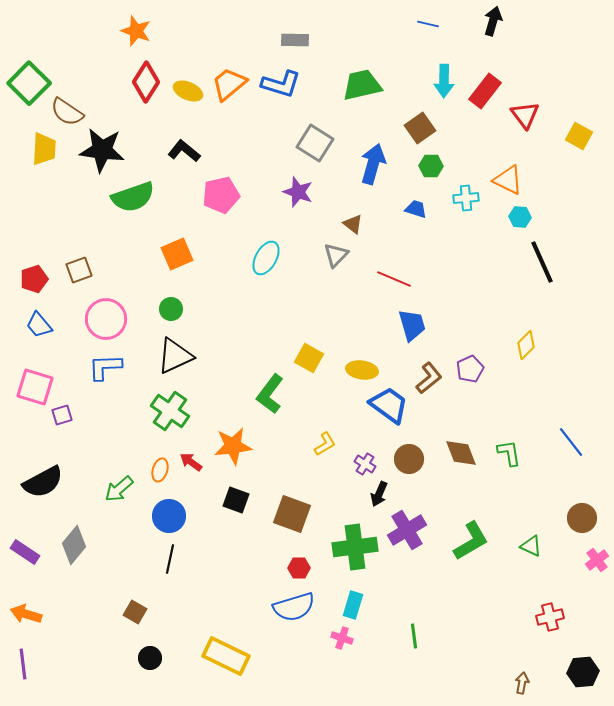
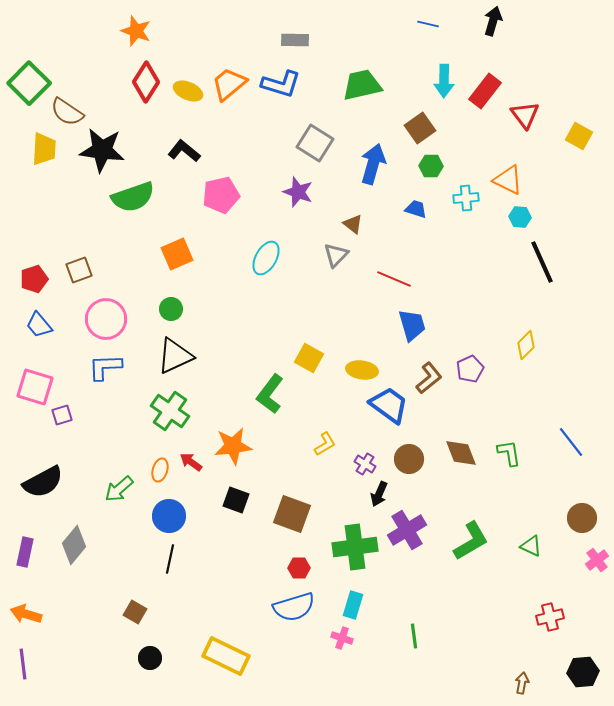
purple rectangle at (25, 552): rotated 68 degrees clockwise
